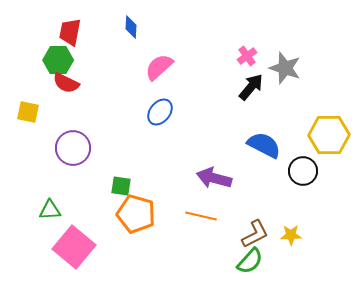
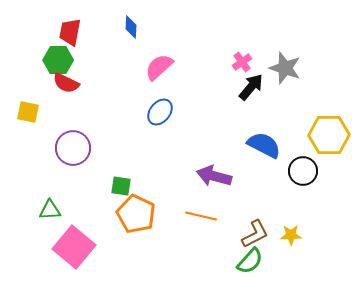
pink cross: moved 5 px left, 6 px down
purple arrow: moved 2 px up
orange pentagon: rotated 9 degrees clockwise
